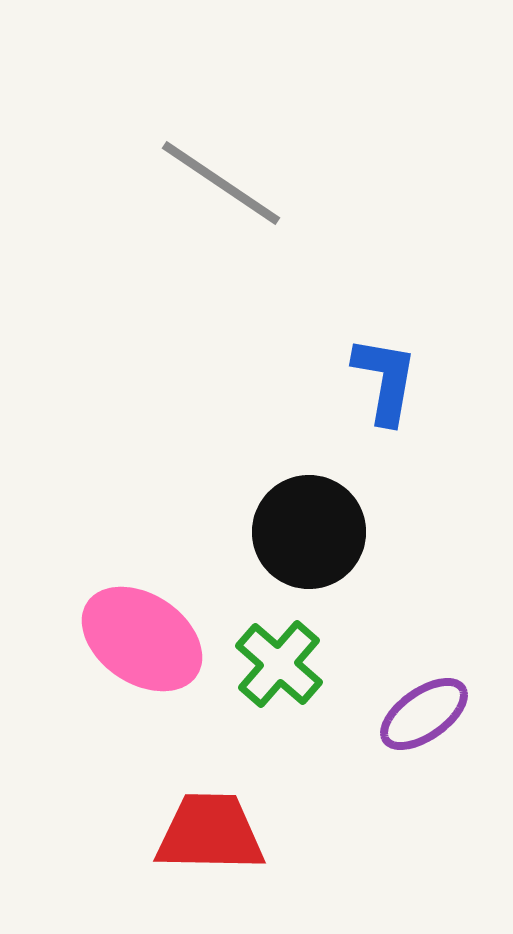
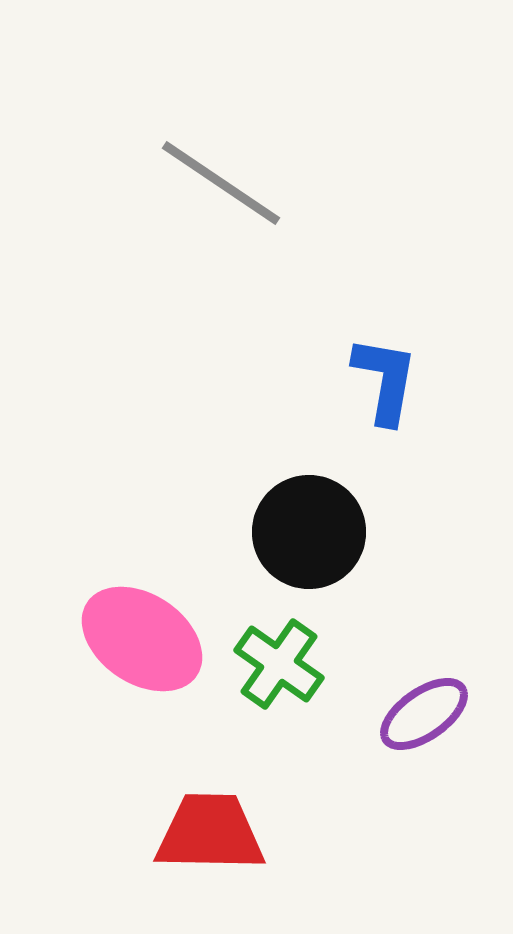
green cross: rotated 6 degrees counterclockwise
